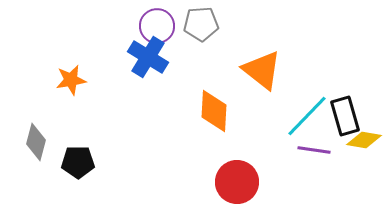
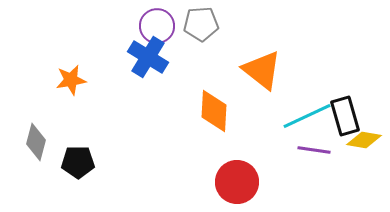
cyan line: rotated 21 degrees clockwise
